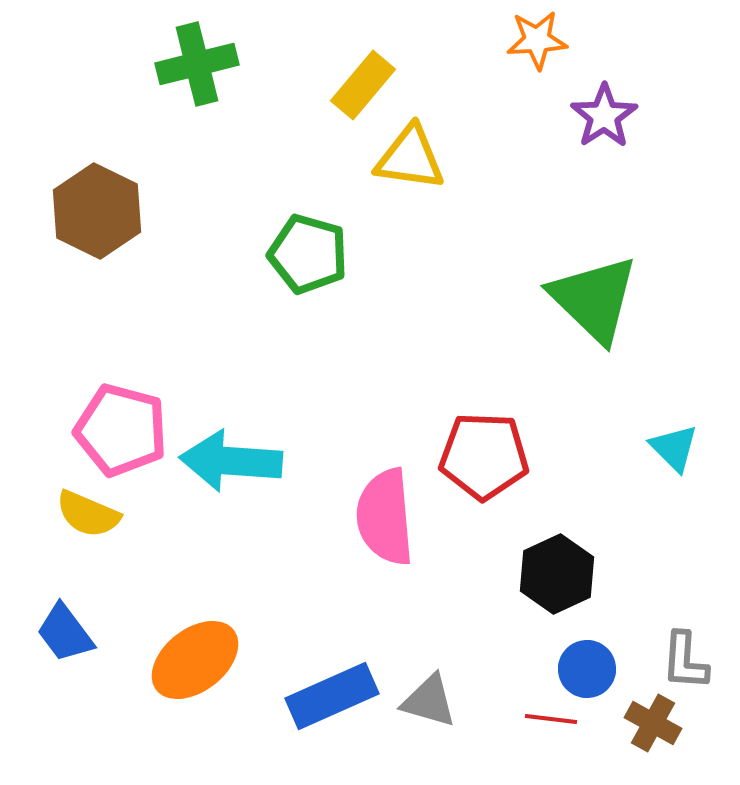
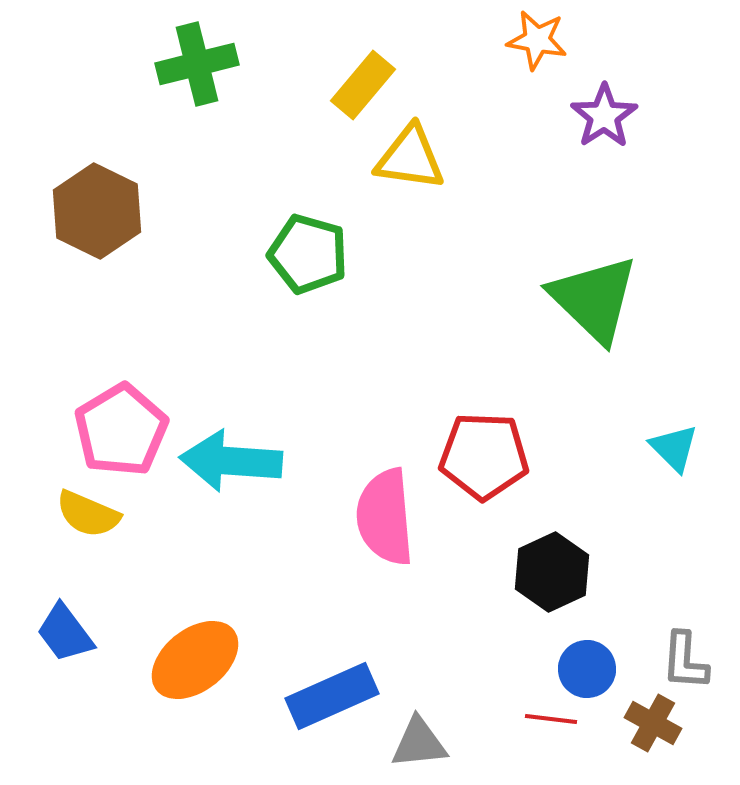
orange star: rotated 14 degrees clockwise
pink pentagon: rotated 26 degrees clockwise
black hexagon: moved 5 px left, 2 px up
gray triangle: moved 10 px left, 42 px down; rotated 22 degrees counterclockwise
